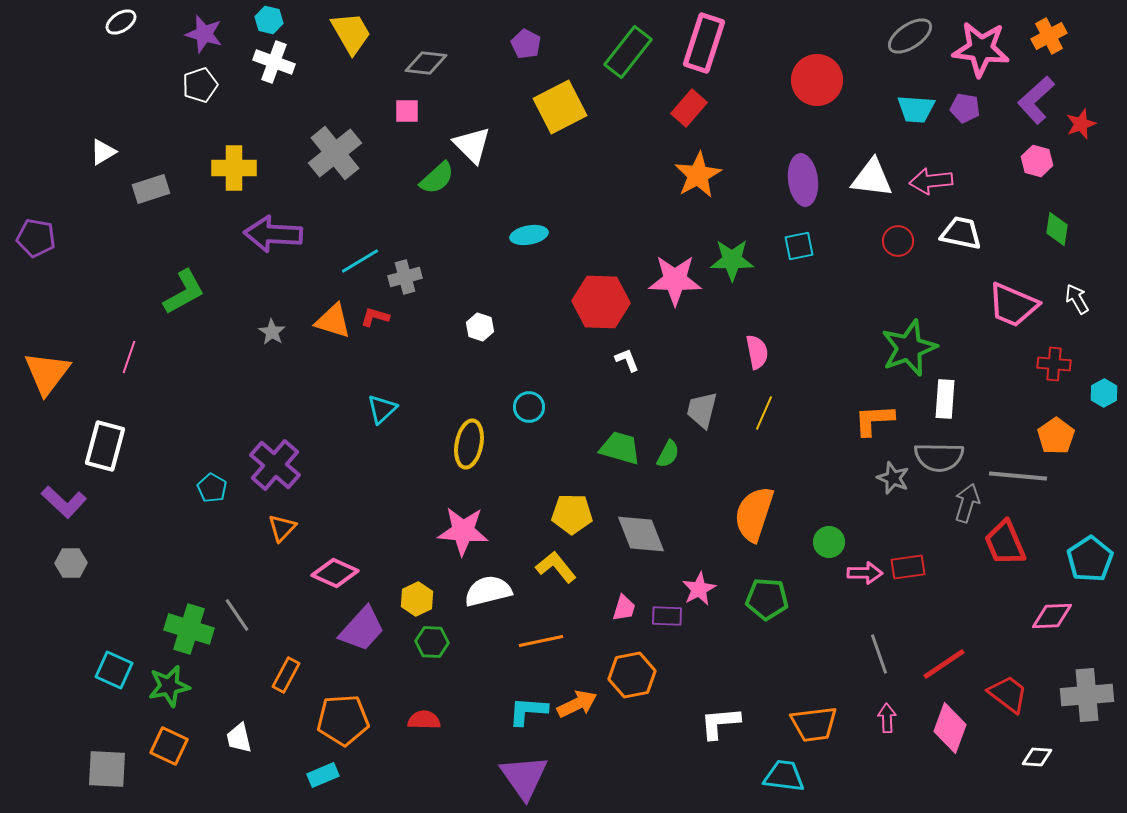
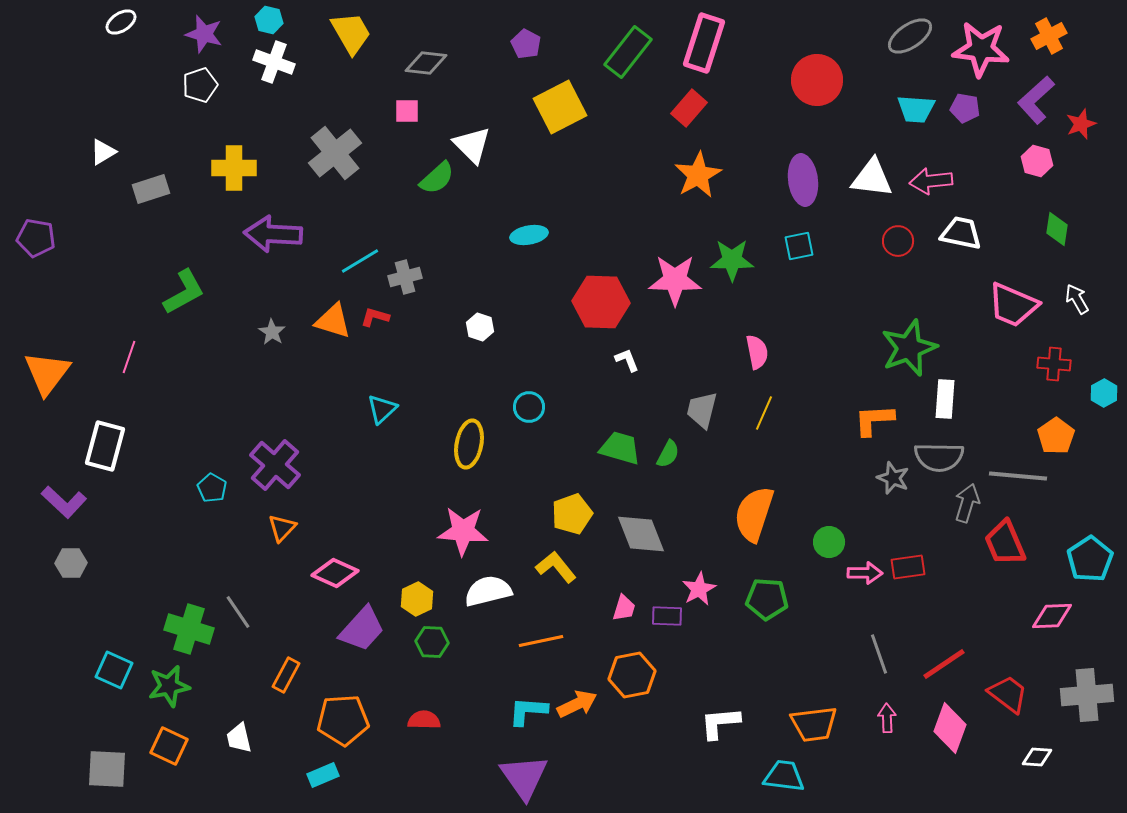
yellow pentagon at (572, 514): rotated 21 degrees counterclockwise
gray line at (237, 615): moved 1 px right, 3 px up
